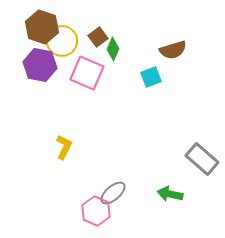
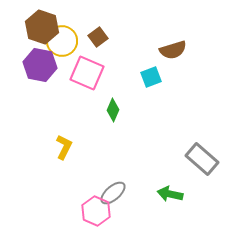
green diamond: moved 61 px down
